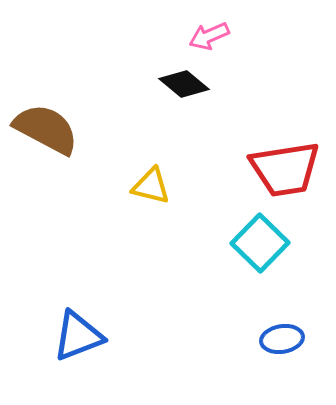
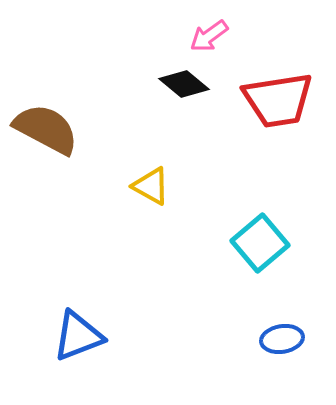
pink arrow: rotated 12 degrees counterclockwise
red trapezoid: moved 7 px left, 69 px up
yellow triangle: rotated 15 degrees clockwise
cyan square: rotated 6 degrees clockwise
